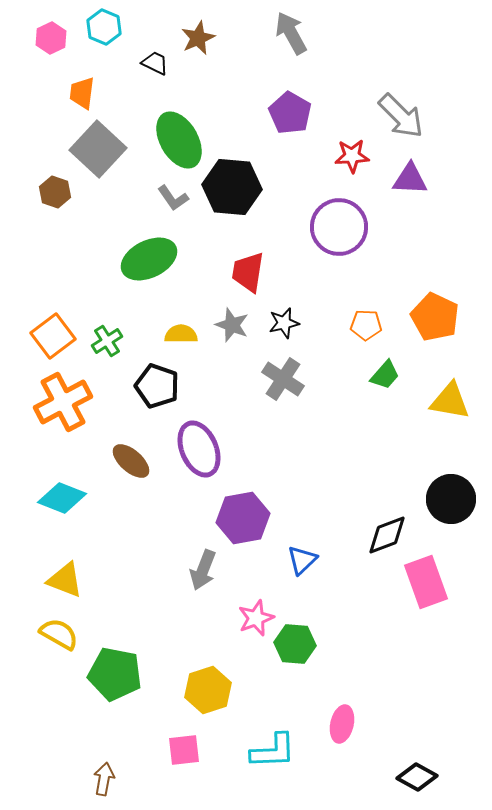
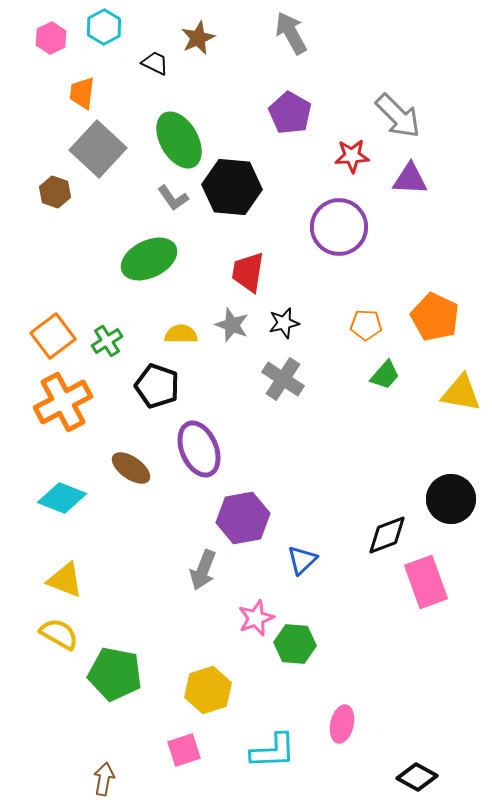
cyan hexagon at (104, 27): rotated 8 degrees clockwise
gray arrow at (401, 116): moved 3 px left
yellow triangle at (450, 401): moved 11 px right, 8 px up
brown ellipse at (131, 461): moved 7 px down; rotated 6 degrees counterclockwise
pink square at (184, 750): rotated 12 degrees counterclockwise
